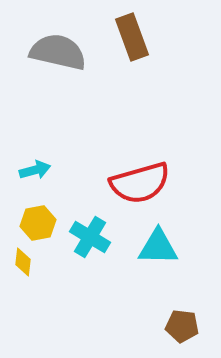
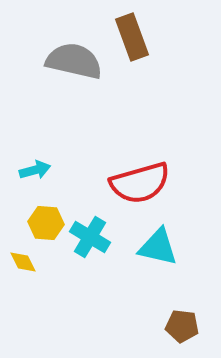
gray semicircle: moved 16 px right, 9 px down
yellow hexagon: moved 8 px right; rotated 16 degrees clockwise
cyan triangle: rotated 12 degrees clockwise
yellow diamond: rotated 32 degrees counterclockwise
